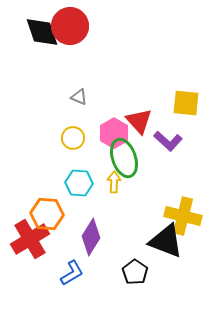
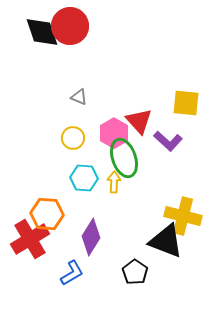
cyan hexagon: moved 5 px right, 5 px up
